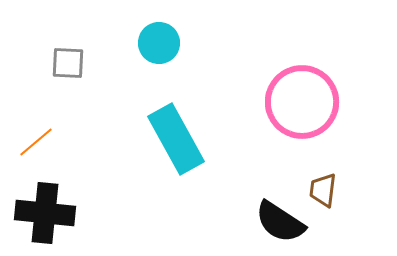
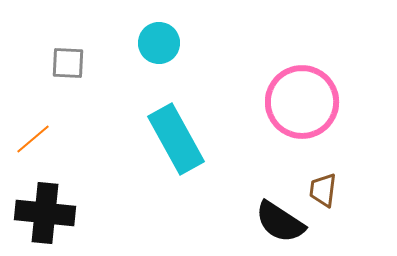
orange line: moved 3 px left, 3 px up
